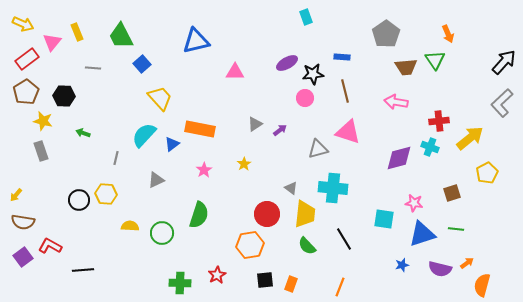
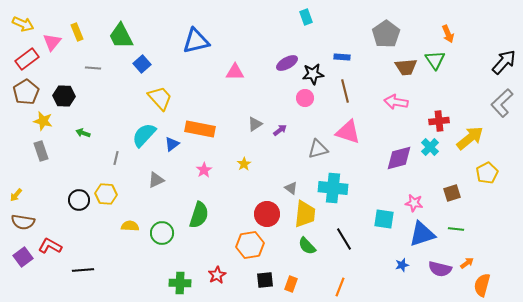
cyan cross at (430, 147): rotated 24 degrees clockwise
